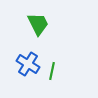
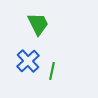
blue cross: moved 3 px up; rotated 15 degrees clockwise
